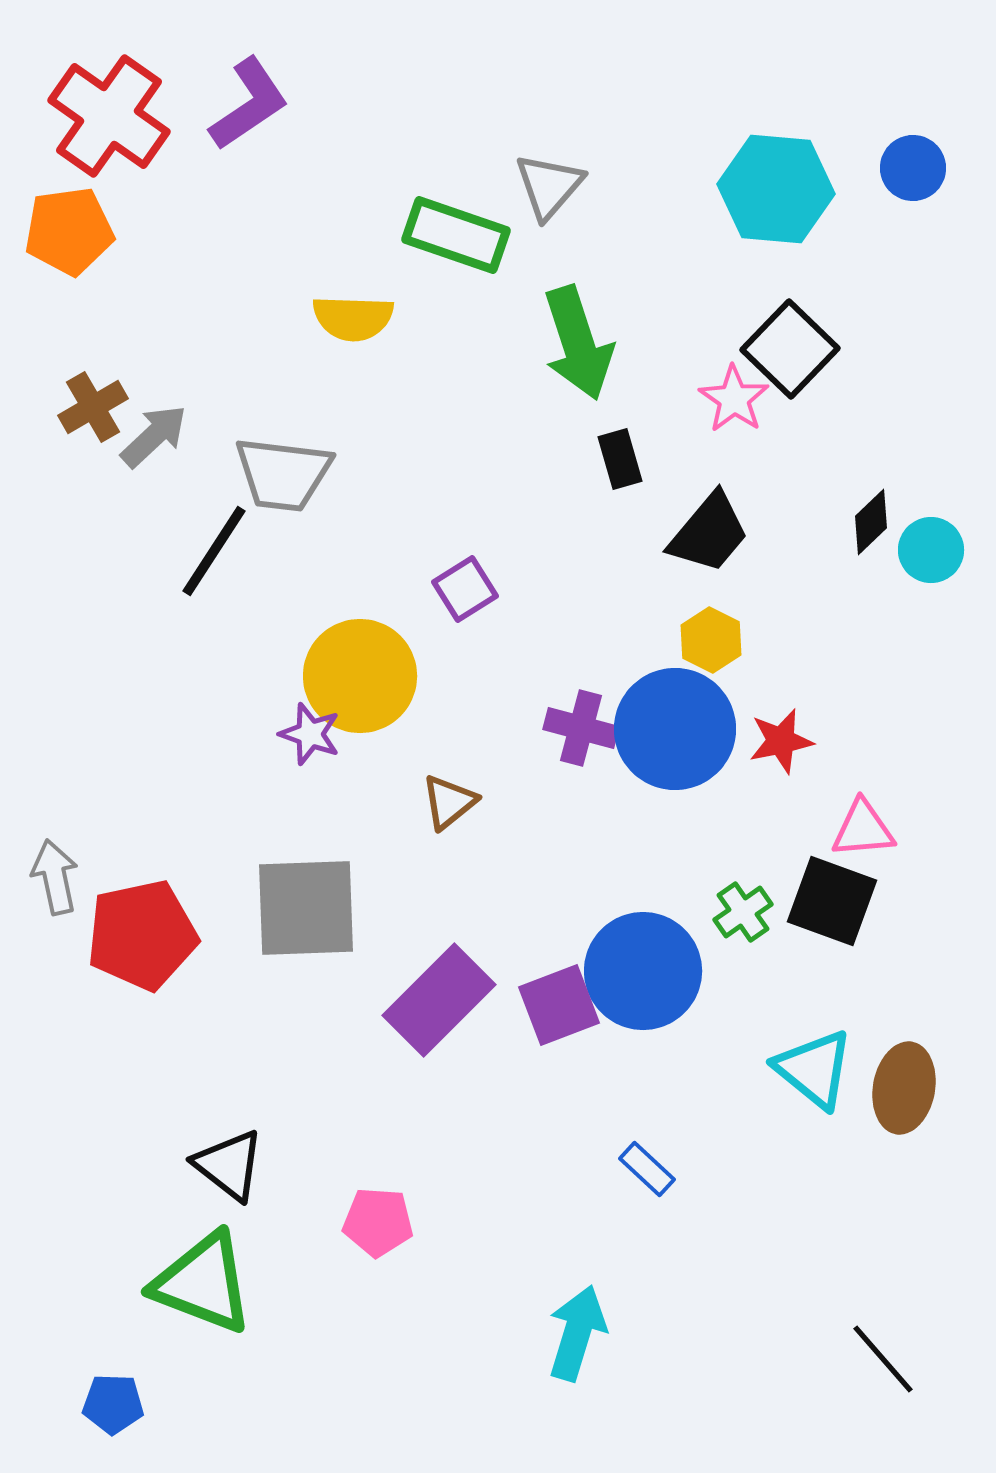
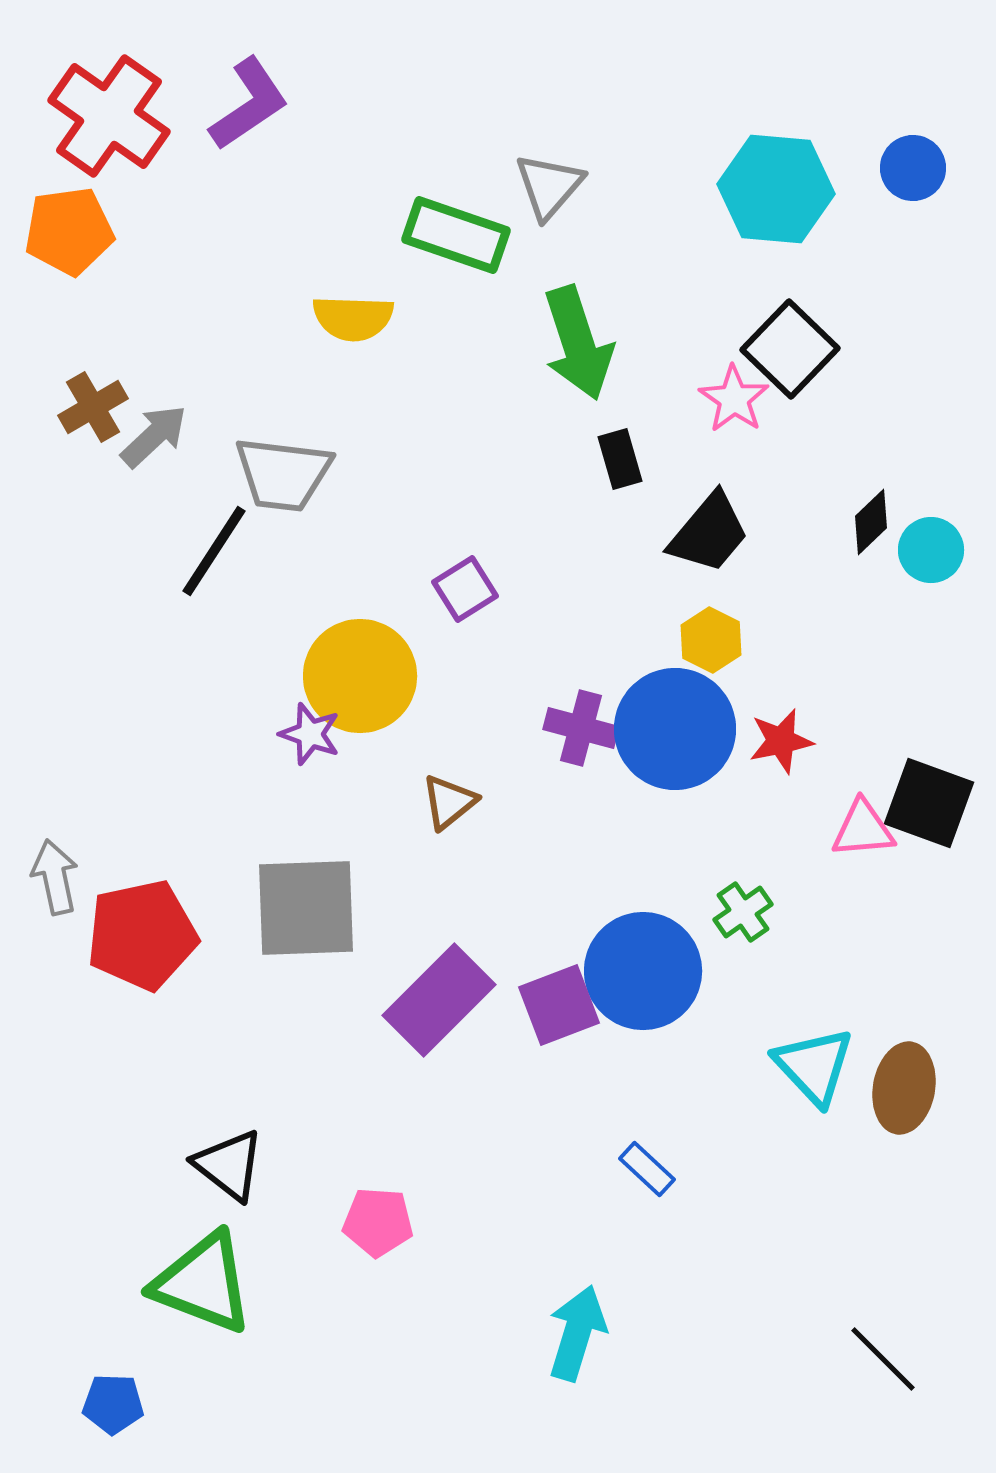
black square at (832, 901): moved 97 px right, 98 px up
cyan triangle at (814, 1069): moved 3 px up; rotated 8 degrees clockwise
black line at (883, 1359): rotated 4 degrees counterclockwise
